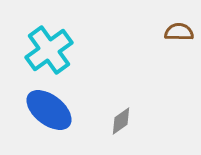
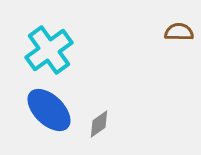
blue ellipse: rotated 6 degrees clockwise
gray diamond: moved 22 px left, 3 px down
